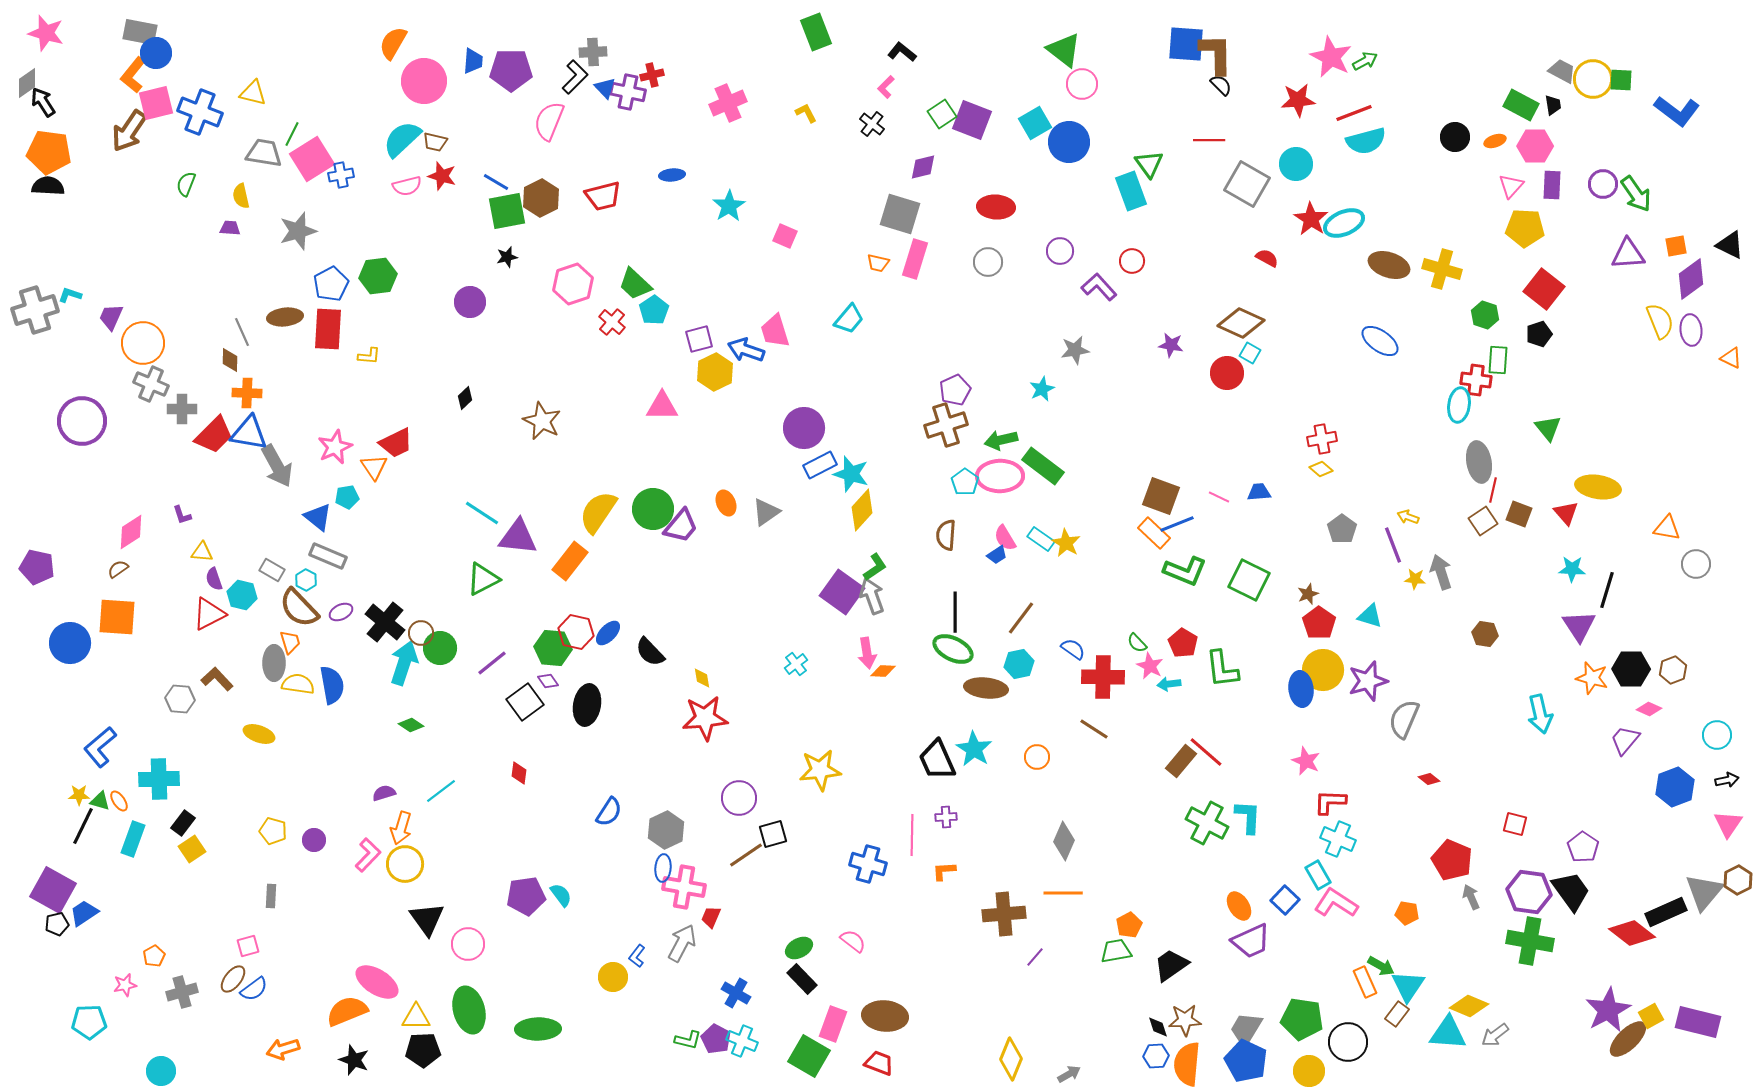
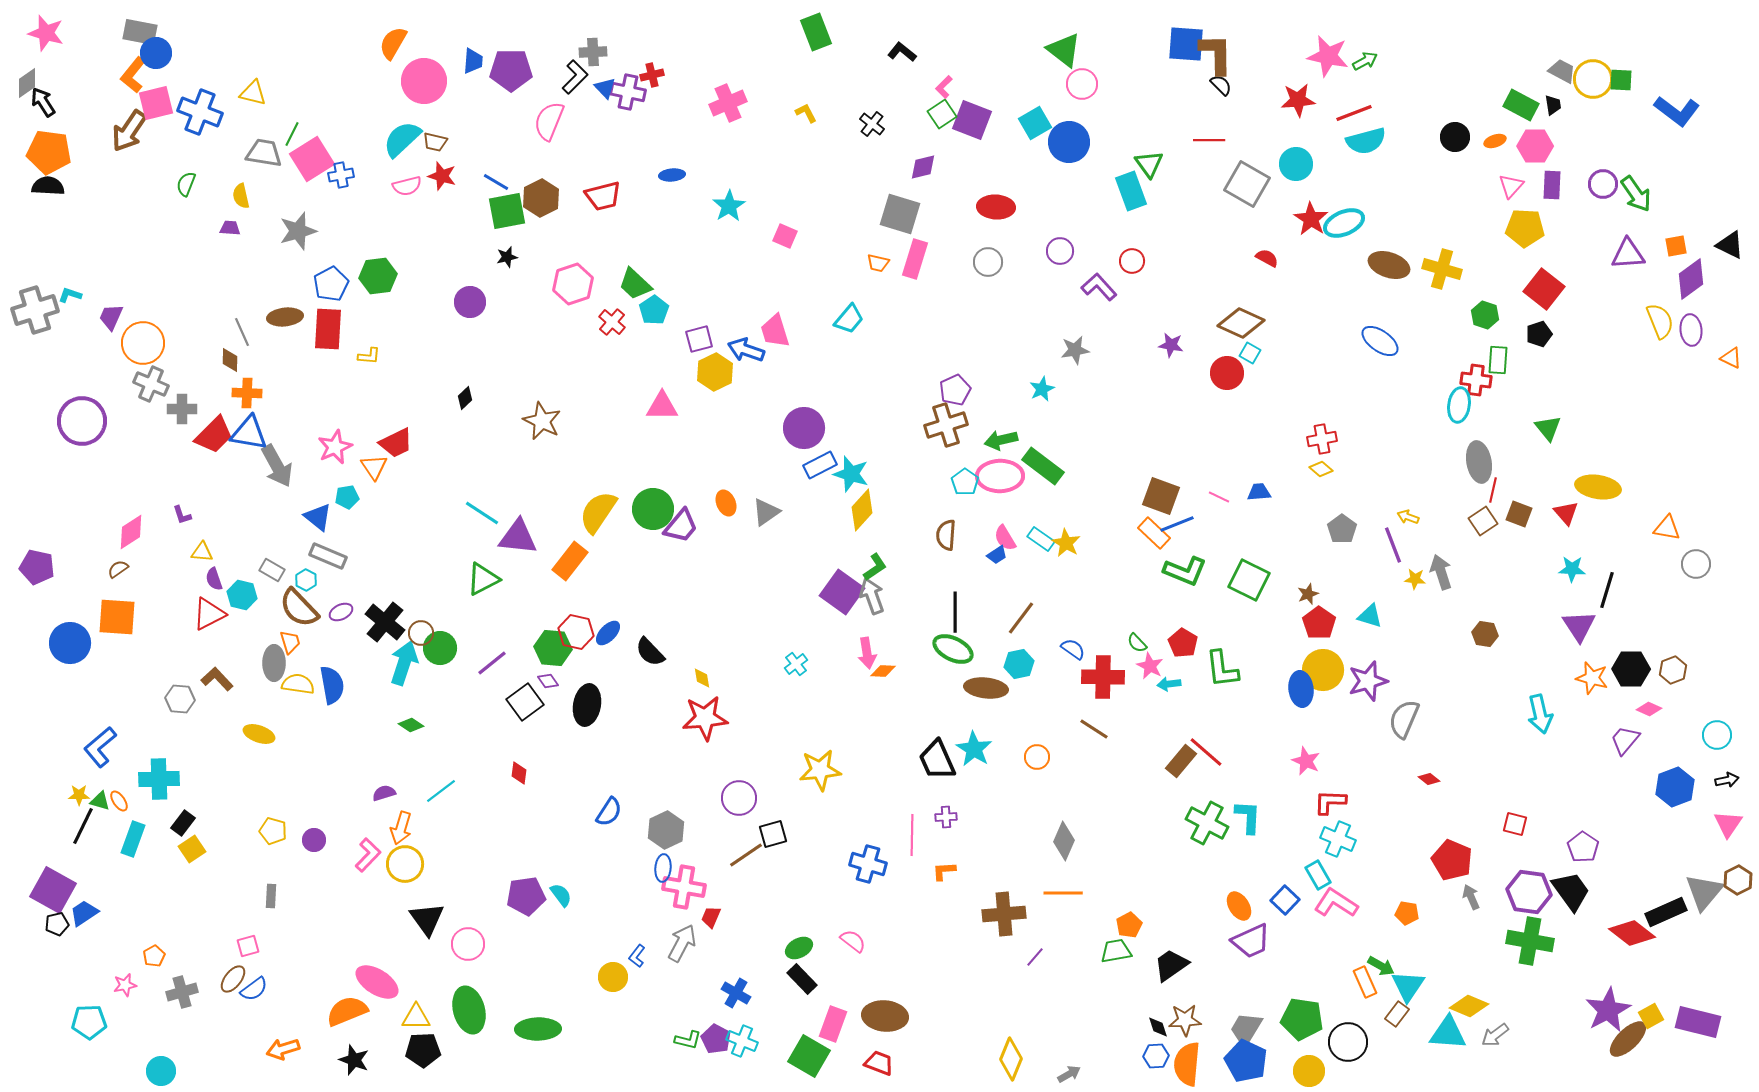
pink star at (1331, 57): moved 3 px left, 1 px up; rotated 15 degrees counterclockwise
pink L-shape at (886, 87): moved 58 px right
